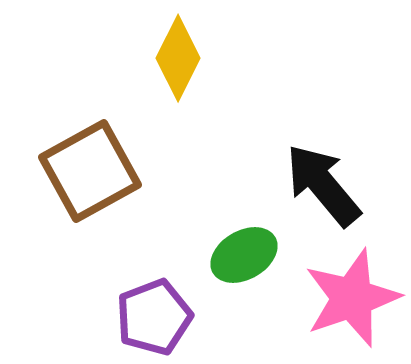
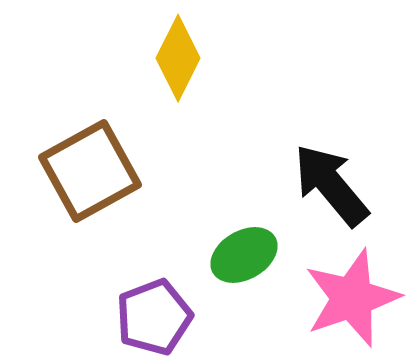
black arrow: moved 8 px right
